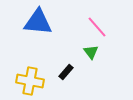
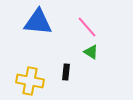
pink line: moved 10 px left
green triangle: rotated 21 degrees counterclockwise
black rectangle: rotated 35 degrees counterclockwise
